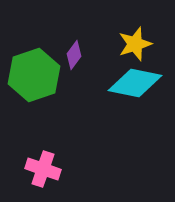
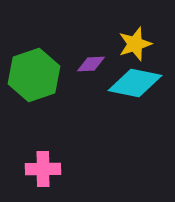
purple diamond: moved 17 px right, 9 px down; rotated 52 degrees clockwise
pink cross: rotated 20 degrees counterclockwise
